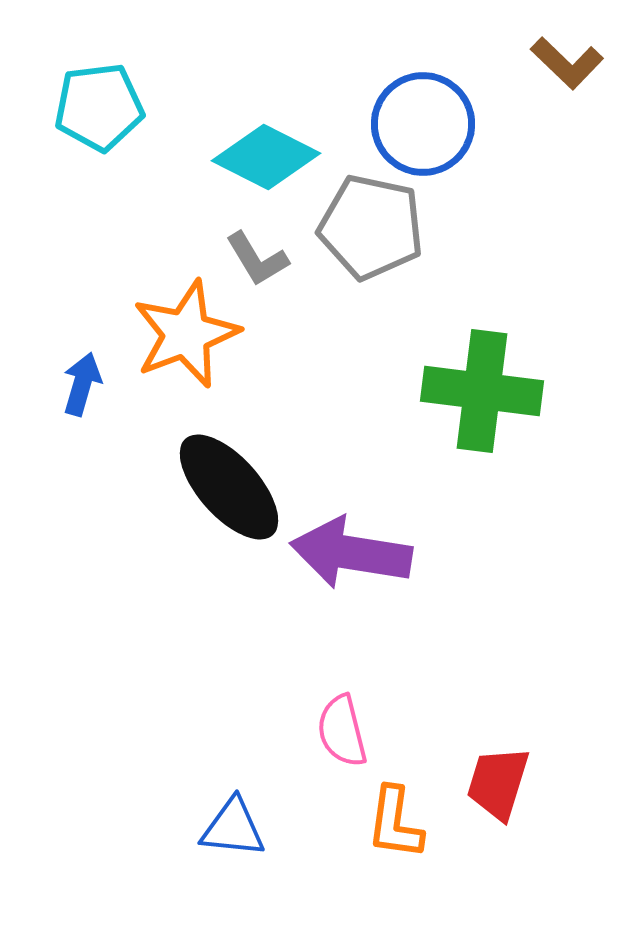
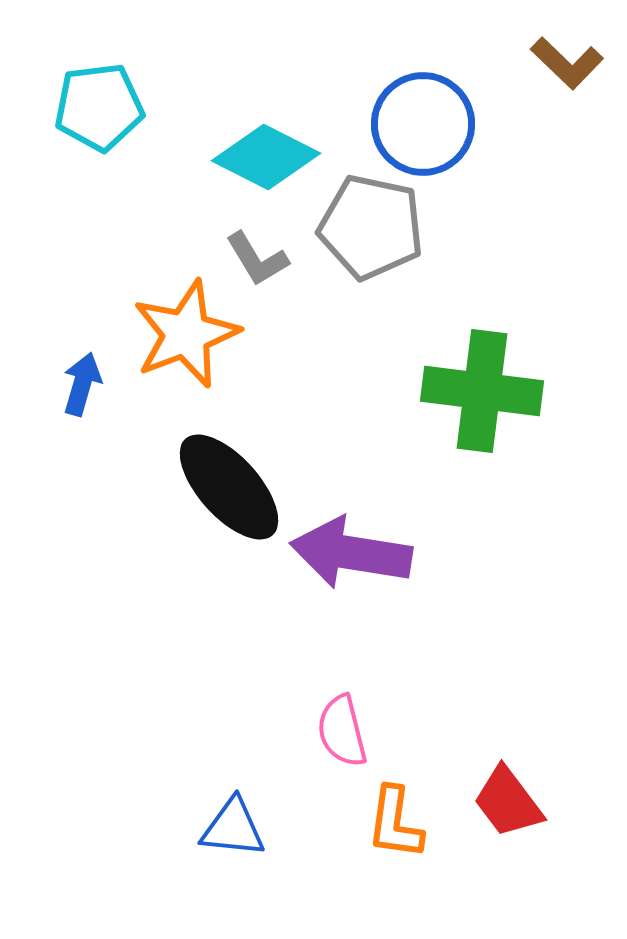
red trapezoid: moved 10 px right, 19 px down; rotated 54 degrees counterclockwise
